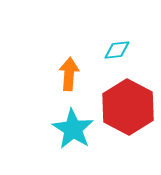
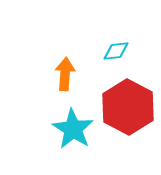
cyan diamond: moved 1 px left, 1 px down
orange arrow: moved 4 px left
